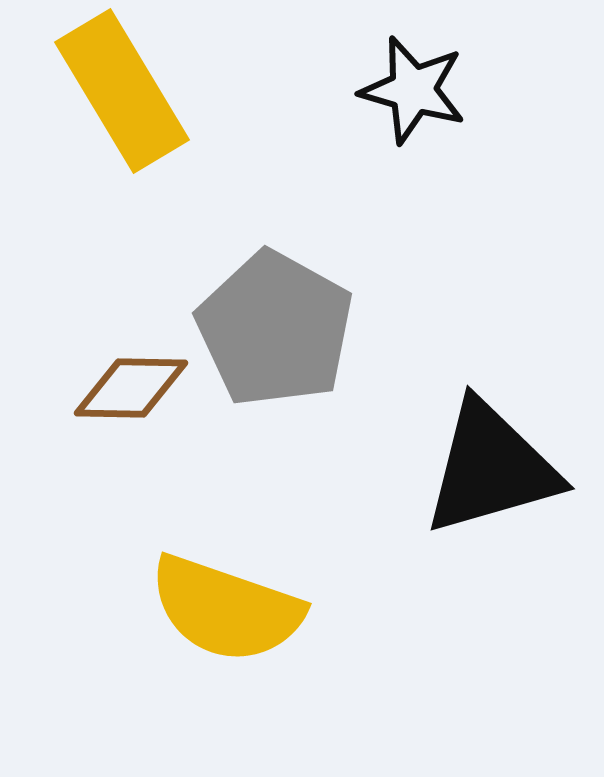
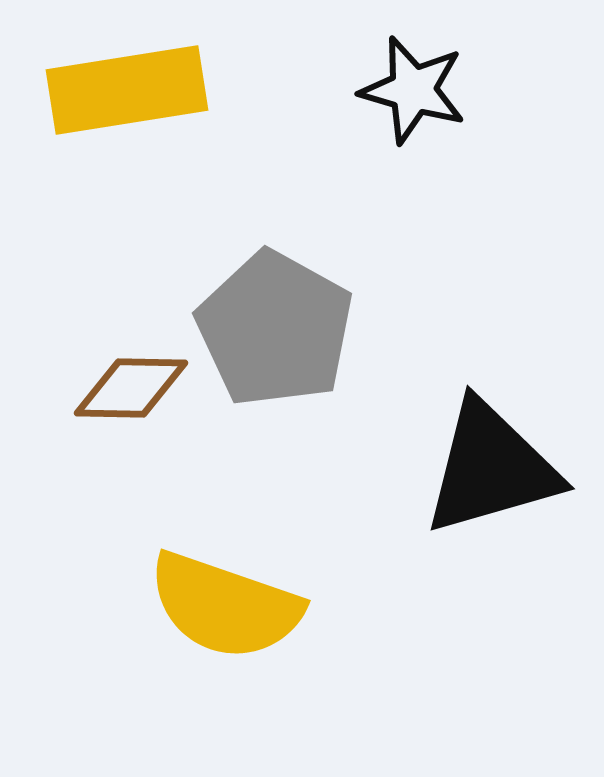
yellow rectangle: moved 5 px right, 1 px up; rotated 68 degrees counterclockwise
yellow semicircle: moved 1 px left, 3 px up
